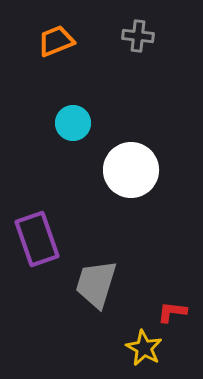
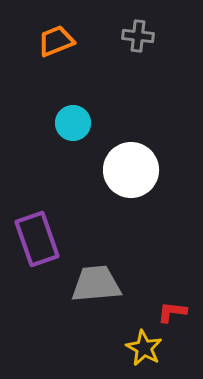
gray trapezoid: rotated 68 degrees clockwise
